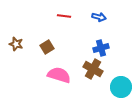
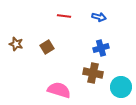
brown cross: moved 4 px down; rotated 18 degrees counterclockwise
pink semicircle: moved 15 px down
